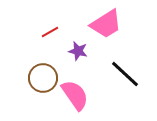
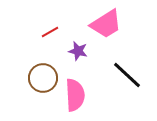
black line: moved 2 px right, 1 px down
pink semicircle: rotated 32 degrees clockwise
